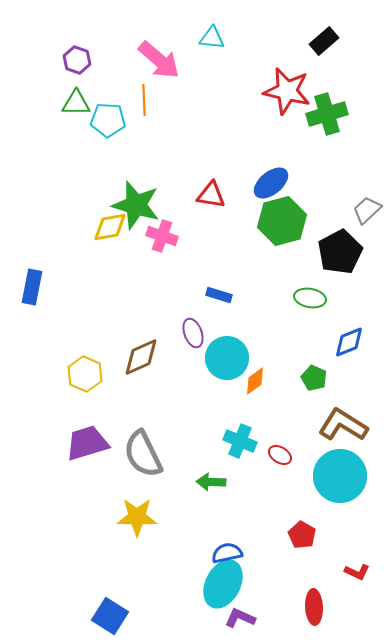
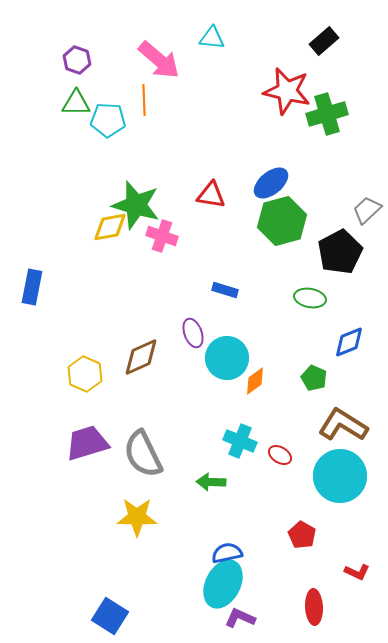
blue rectangle at (219, 295): moved 6 px right, 5 px up
